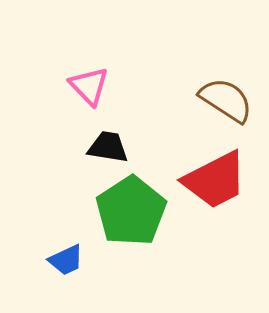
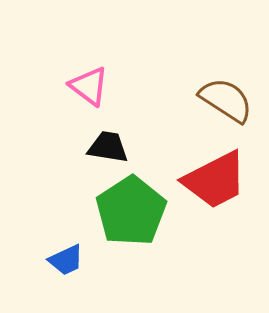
pink triangle: rotated 9 degrees counterclockwise
